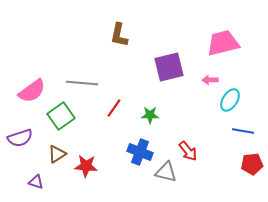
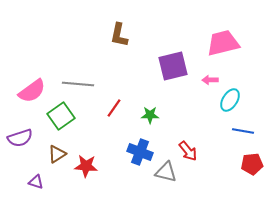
purple square: moved 4 px right, 1 px up
gray line: moved 4 px left, 1 px down
